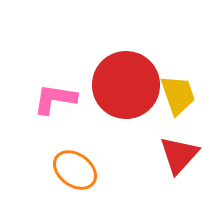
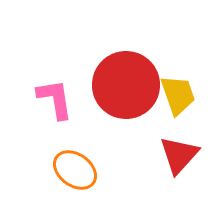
pink L-shape: rotated 72 degrees clockwise
